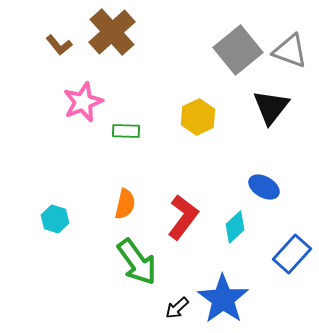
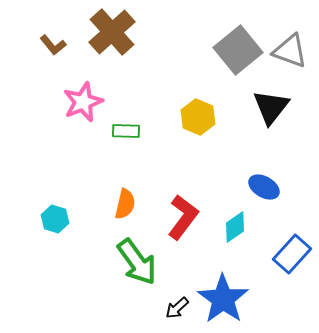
brown L-shape: moved 6 px left
yellow hexagon: rotated 12 degrees counterclockwise
cyan diamond: rotated 8 degrees clockwise
